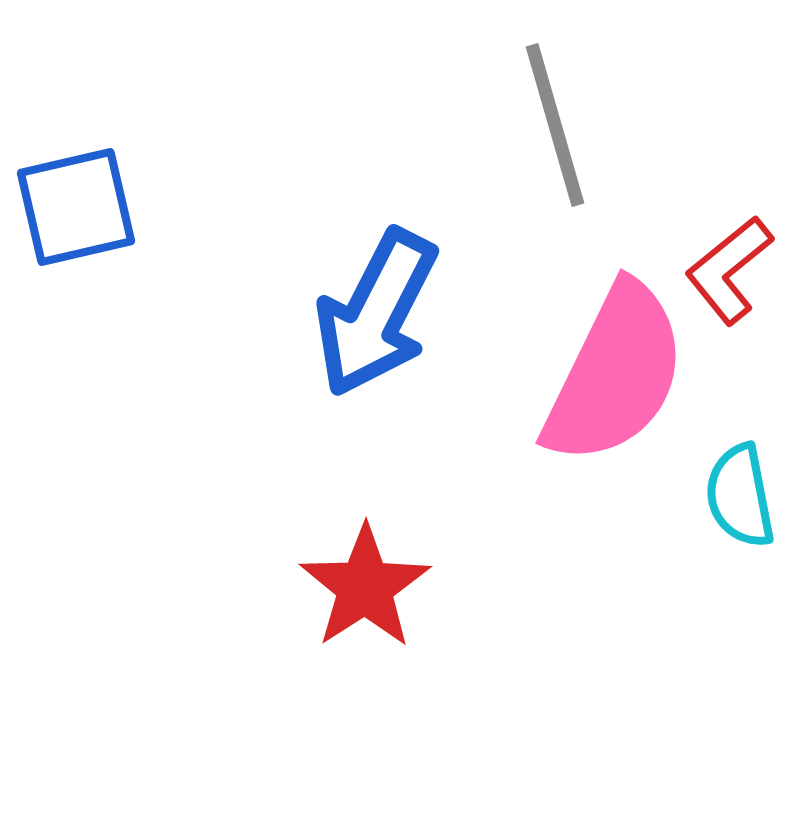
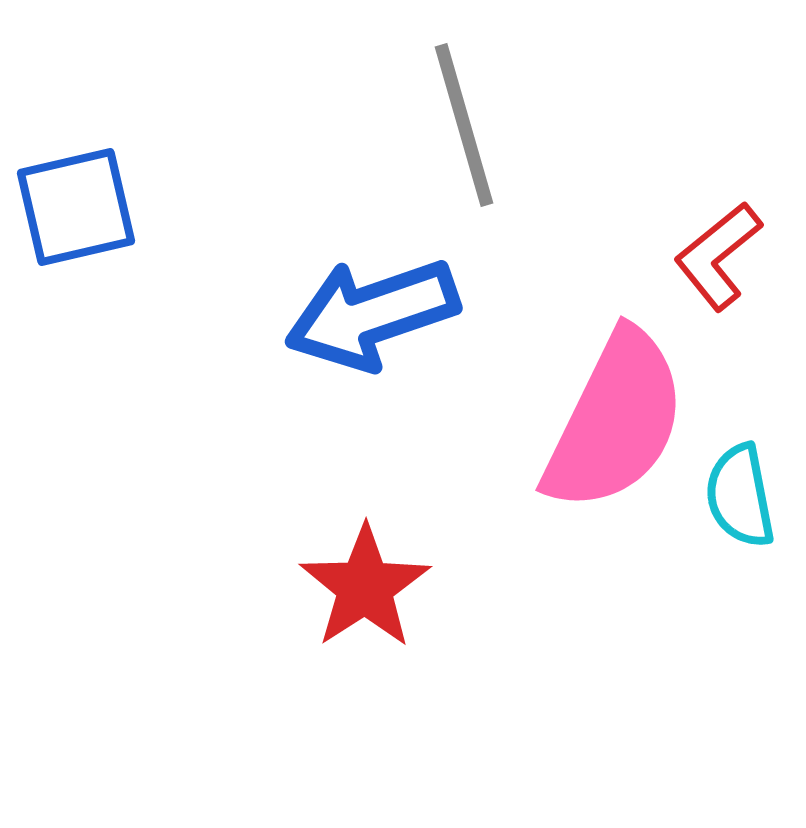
gray line: moved 91 px left
red L-shape: moved 11 px left, 14 px up
blue arrow: moved 4 px left, 1 px down; rotated 44 degrees clockwise
pink semicircle: moved 47 px down
